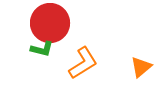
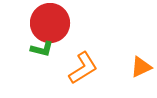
orange L-shape: moved 5 px down
orange triangle: rotated 15 degrees clockwise
